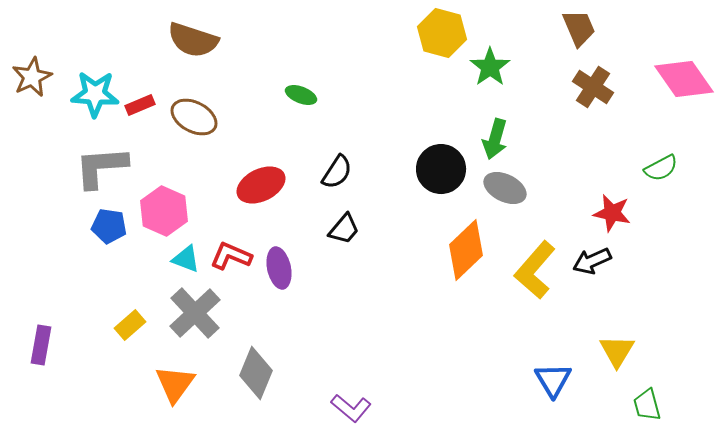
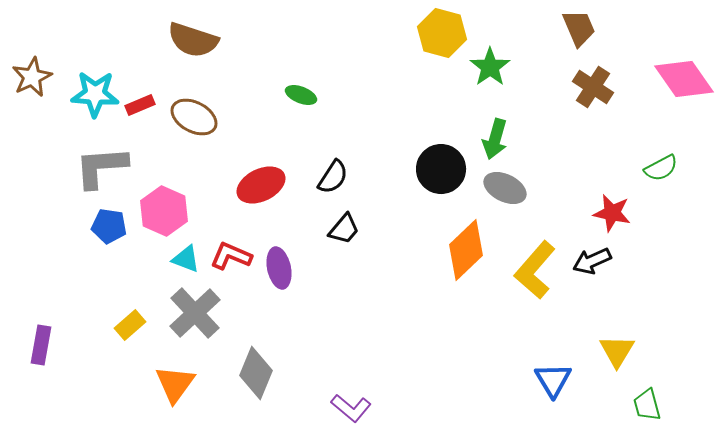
black semicircle: moved 4 px left, 5 px down
